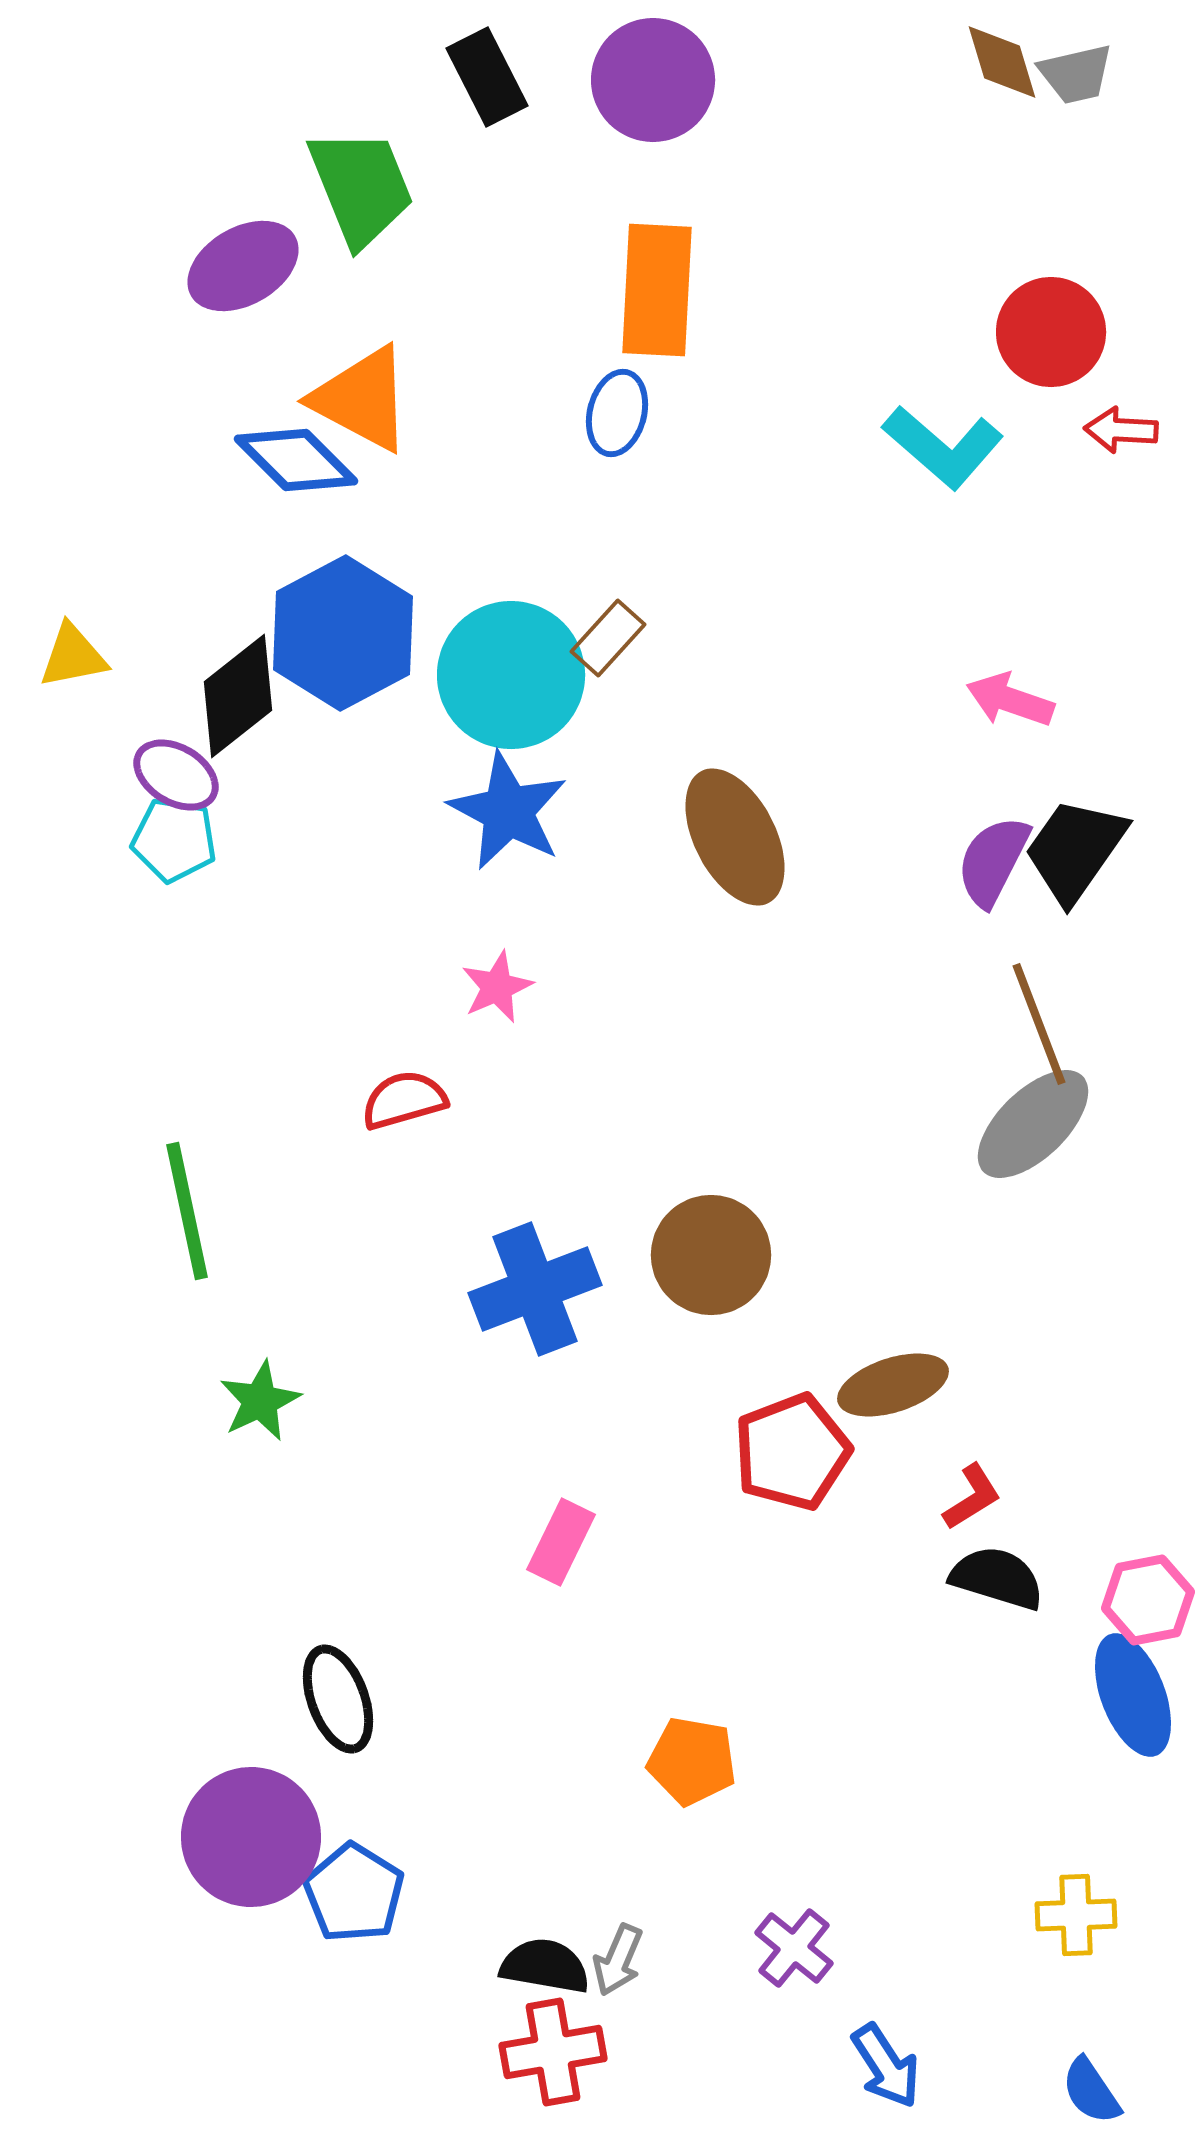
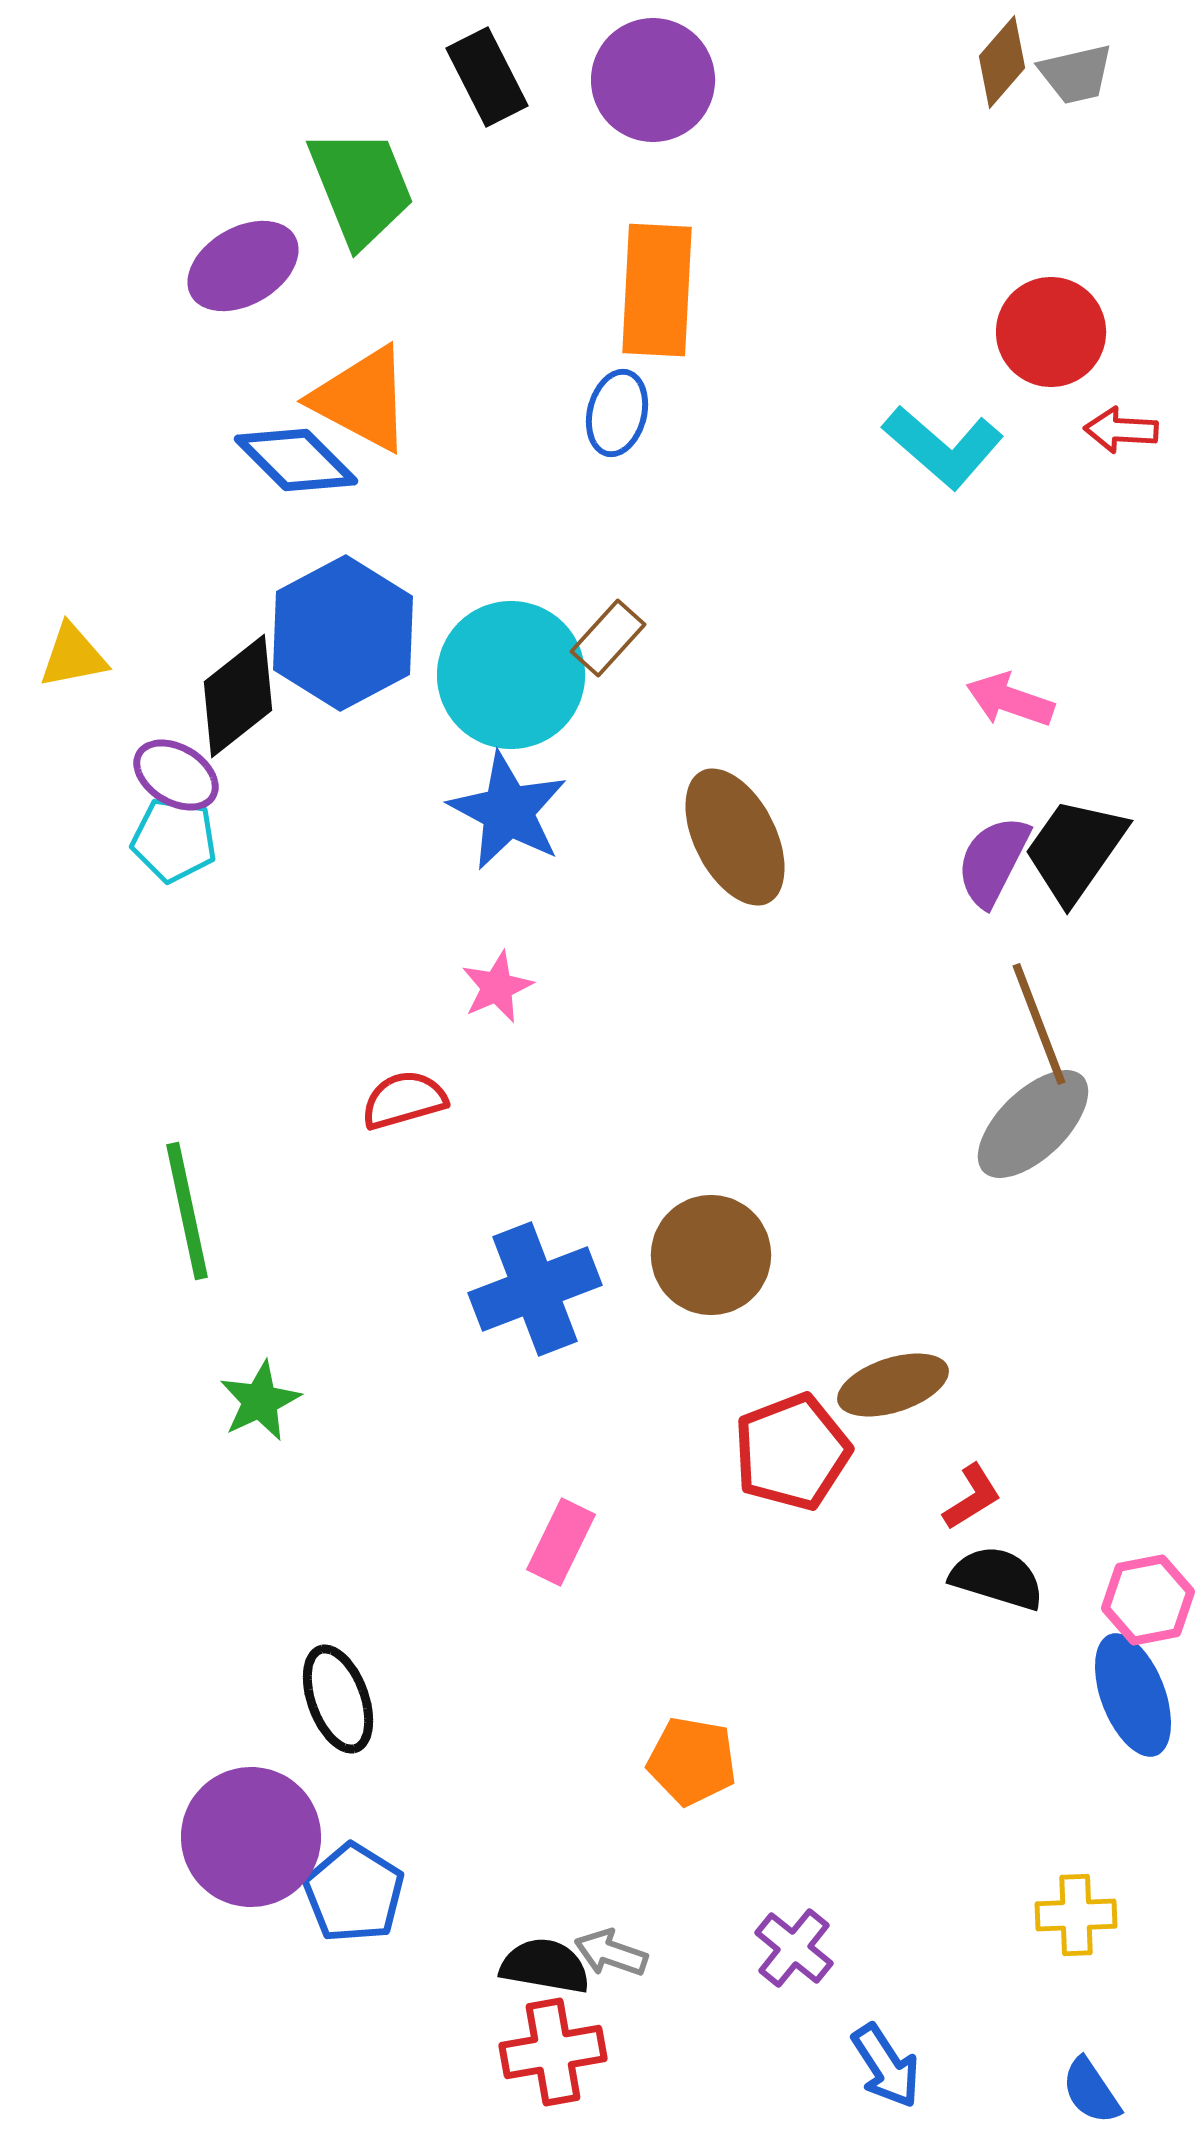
brown diamond at (1002, 62): rotated 58 degrees clockwise
gray arrow at (618, 1960): moved 7 px left, 7 px up; rotated 86 degrees clockwise
